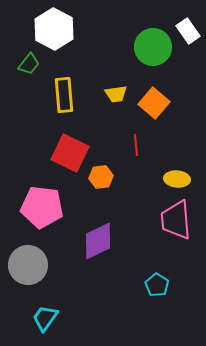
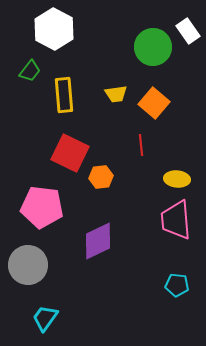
green trapezoid: moved 1 px right, 7 px down
red line: moved 5 px right
cyan pentagon: moved 20 px right; rotated 25 degrees counterclockwise
